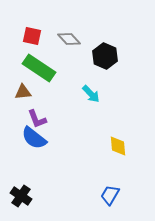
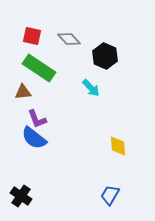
cyan arrow: moved 6 px up
